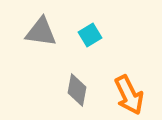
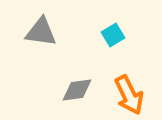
cyan square: moved 23 px right
gray diamond: rotated 72 degrees clockwise
